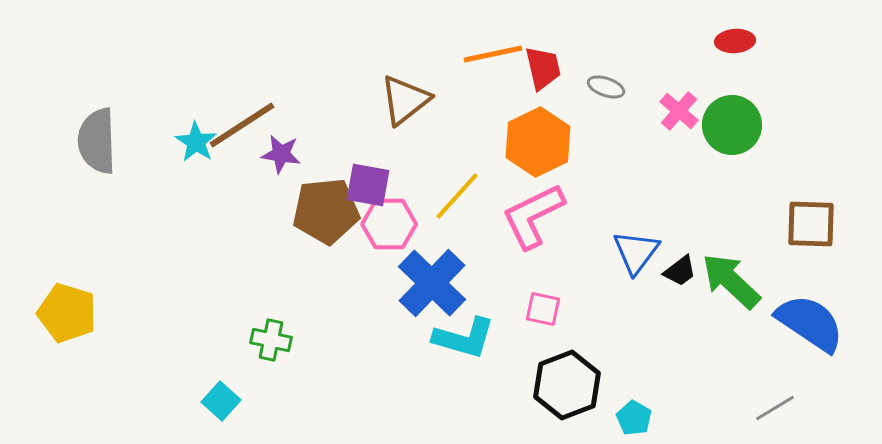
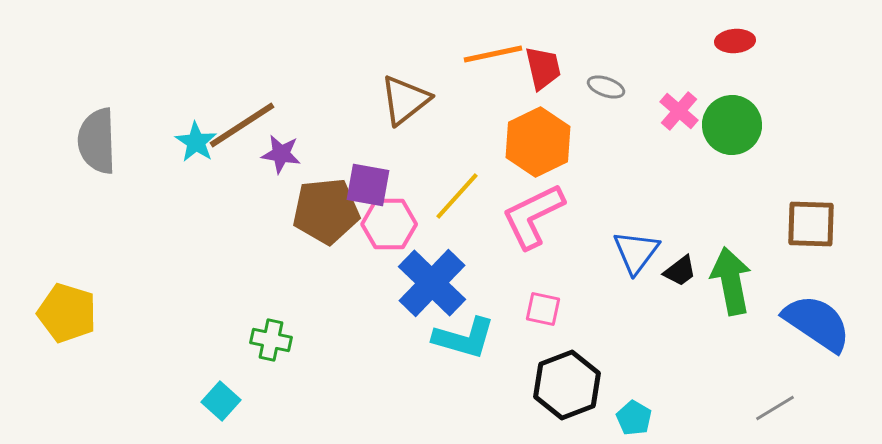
green arrow: rotated 36 degrees clockwise
blue semicircle: moved 7 px right
